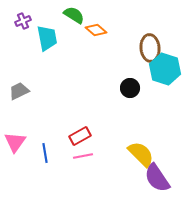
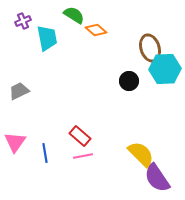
brown ellipse: rotated 12 degrees counterclockwise
cyan hexagon: rotated 20 degrees counterclockwise
black circle: moved 1 px left, 7 px up
red rectangle: rotated 70 degrees clockwise
